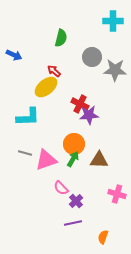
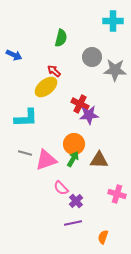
cyan L-shape: moved 2 px left, 1 px down
